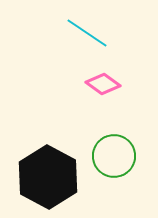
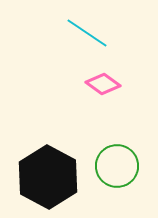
green circle: moved 3 px right, 10 px down
